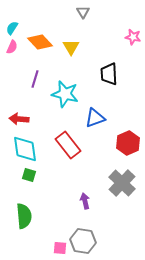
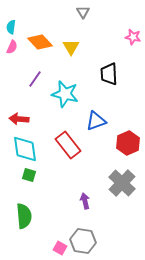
cyan semicircle: moved 1 px left, 1 px up; rotated 24 degrees counterclockwise
purple line: rotated 18 degrees clockwise
blue triangle: moved 1 px right, 3 px down
pink square: rotated 24 degrees clockwise
